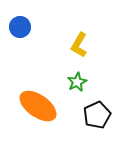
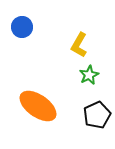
blue circle: moved 2 px right
green star: moved 12 px right, 7 px up
